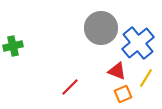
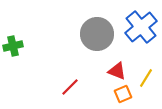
gray circle: moved 4 px left, 6 px down
blue cross: moved 3 px right, 16 px up
